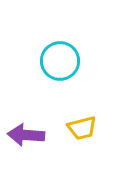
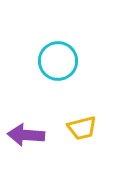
cyan circle: moved 2 px left
